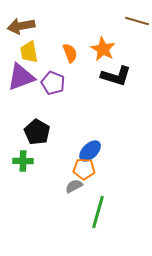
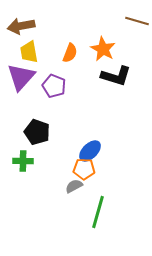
orange semicircle: rotated 42 degrees clockwise
purple triangle: rotated 28 degrees counterclockwise
purple pentagon: moved 1 px right, 3 px down
black pentagon: rotated 10 degrees counterclockwise
